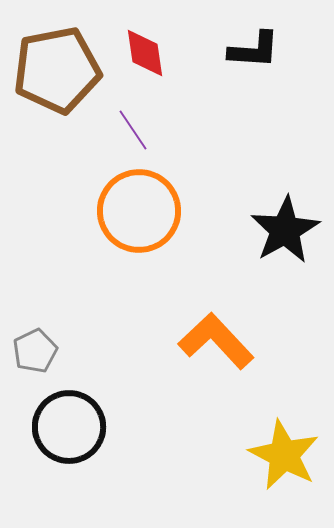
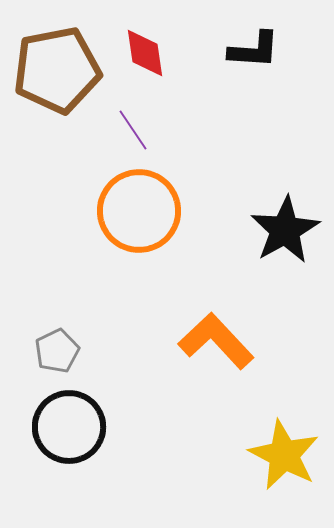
gray pentagon: moved 22 px right
